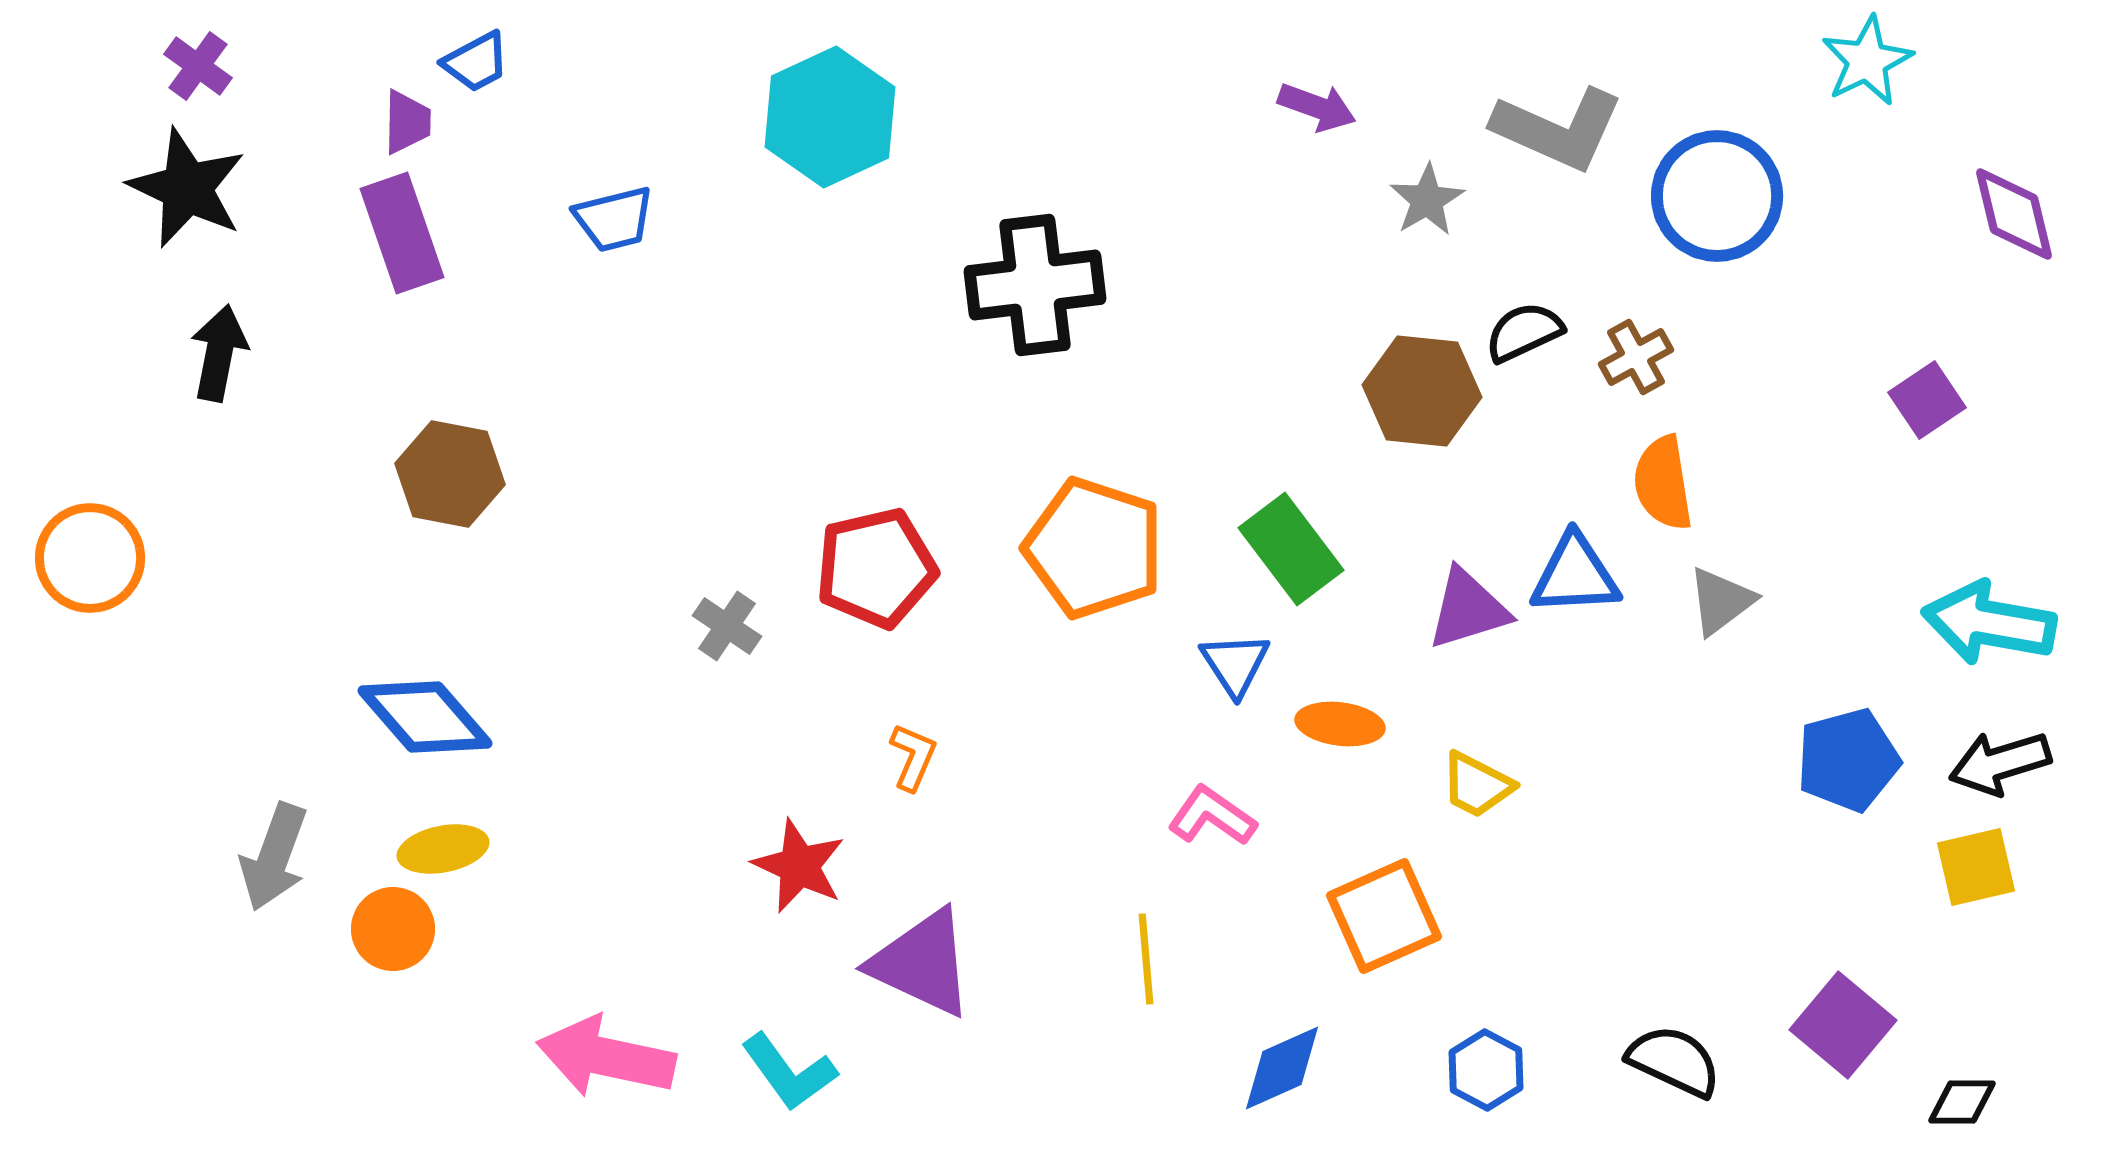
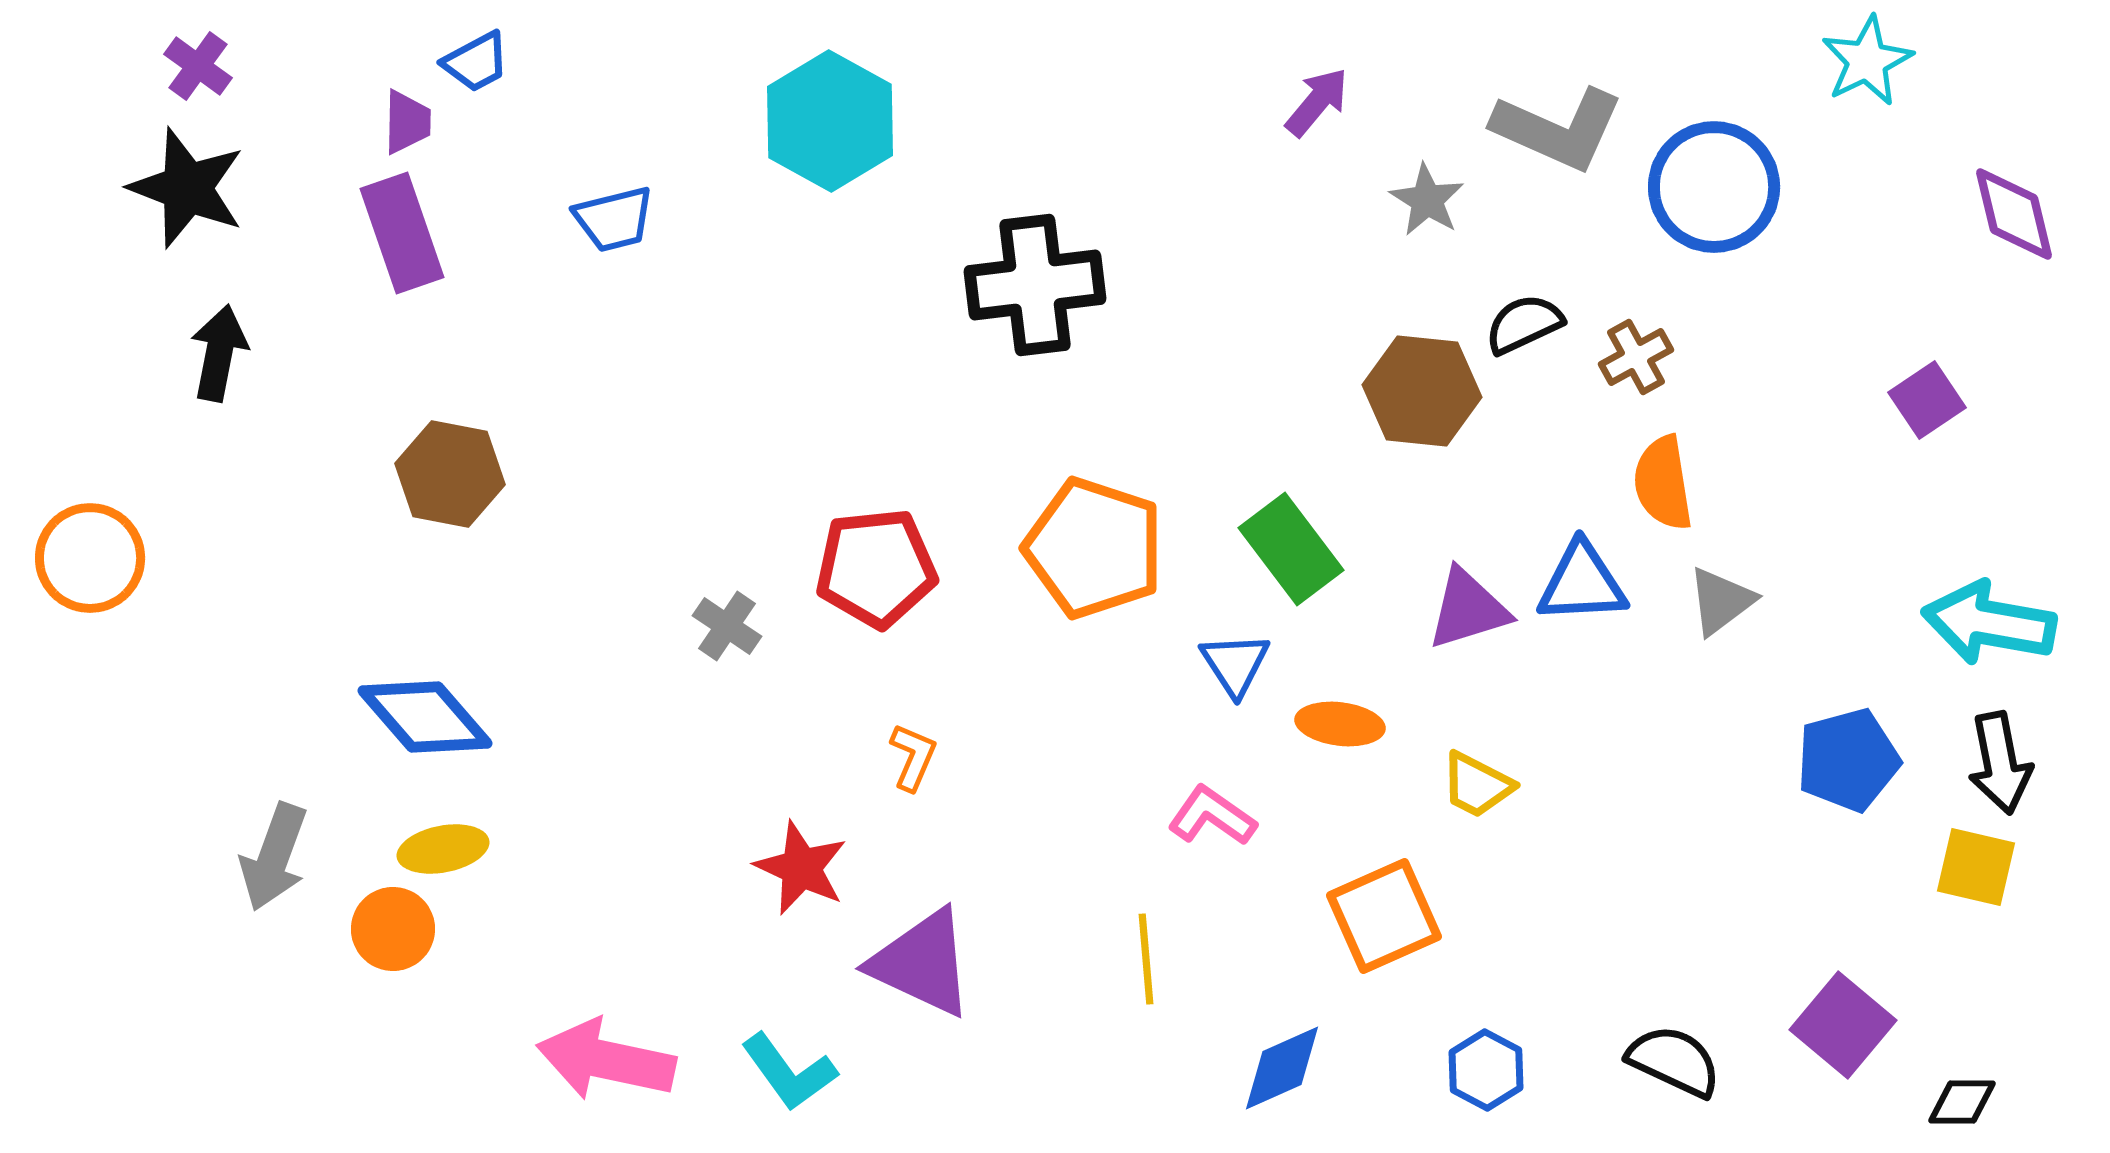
purple arrow at (1317, 107): moved 5 px up; rotated 70 degrees counterclockwise
cyan hexagon at (830, 117): moved 4 px down; rotated 6 degrees counterclockwise
black star at (187, 188): rotated 4 degrees counterclockwise
blue circle at (1717, 196): moved 3 px left, 9 px up
gray star at (1427, 200): rotated 10 degrees counterclockwise
black semicircle at (1524, 332): moved 8 px up
red pentagon at (876, 568): rotated 7 degrees clockwise
blue triangle at (1575, 575): moved 7 px right, 8 px down
black arrow at (2000, 763): rotated 84 degrees counterclockwise
red star at (799, 866): moved 2 px right, 2 px down
yellow square at (1976, 867): rotated 26 degrees clockwise
pink arrow at (606, 1057): moved 3 px down
